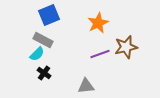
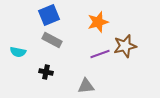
orange star: moved 1 px up; rotated 10 degrees clockwise
gray rectangle: moved 9 px right
brown star: moved 1 px left, 1 px up
cyan semicircle: moved 19 px left, 2 px up; rotated 56 degrees clockwise
black cross: moved 2 px right, 1 px up; rotated 24 degrees counterclockwise
